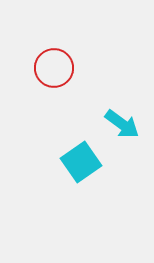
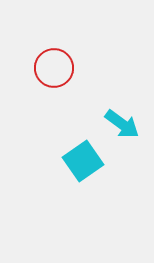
cyan square: moved 2 px right, 1 px up
